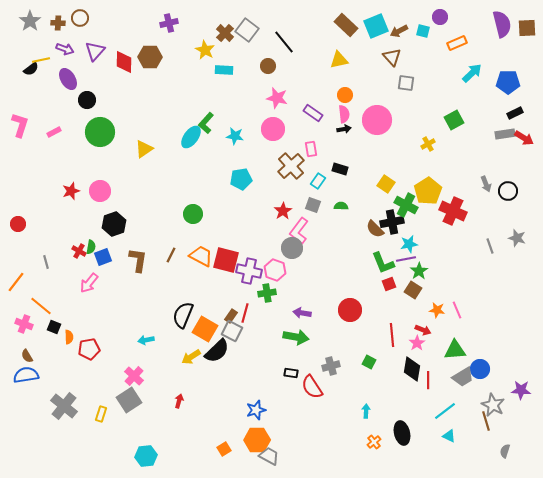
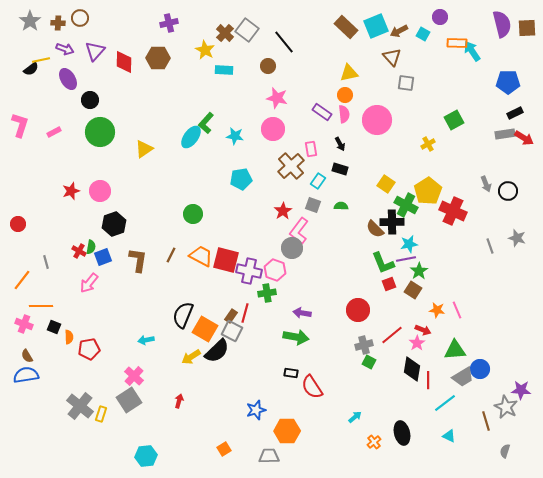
brown rectangle at (346, 25): moved 2 px down
cyan square at (423, 31): moved 3 px down; rotated 16 degrees clockwise
orange rectangle at (457, 43): rotated 24 degrees clockwise
brown hexagon at (150, 57): moved 8 px right, 1 px down
yellow triangle at (339, 60): moved 10 px right, 13 px down
cyan arrow at (472, 73): moved 22 px up; rotated 80 degrees counterclockwise
black circle at (87, 100): moved 3 px right
purple rectangle at (313, 113): moved 9 px right, 1 px up
black arrow at (344, 129): moved 4 px left, 15 px down; rotated 72 degrees clockwise
black cross at (392, 222): rotated 10 degrees clockwise
orange line at (16, 282): moved 6 px right, 2 px up
orange line at (41, 306): rotated 40 degrees counterclockwise
red circle at (350, 310): moved 8 px right
red line at (392, 335): rotated 55 degrees clockwise
gray cross at (331, 366): moved 33 px right, 21 px up
gray star at (493, 405): moved 13 px right, 2 px down
gray cross at (64, 406): moved 16 px right
cyan arrow at (366, 411): moved 11 px left, 6 px down; rotated 48 degrees clockwise
cyan line at (445, 411): moved 8 px up
orange hexagon at (257, 440): moved 30 px right, 9 px up
gray trapezoid at (269, 456): rotated 30 degrees counterclockwise
